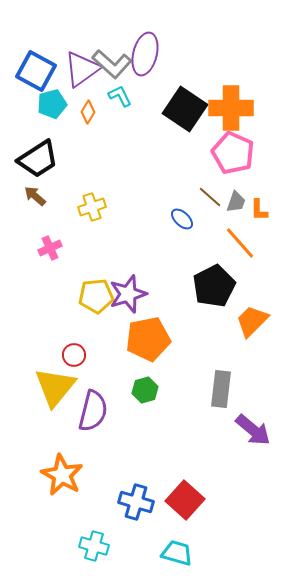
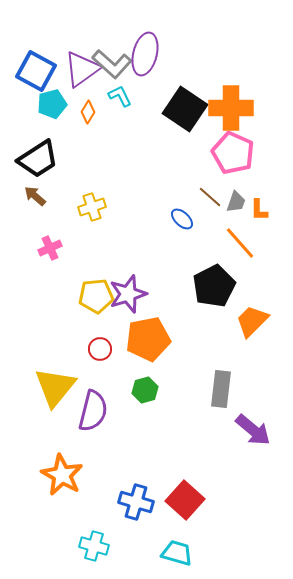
red circle: moved 26 px right, 6 px up
